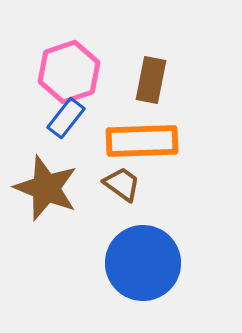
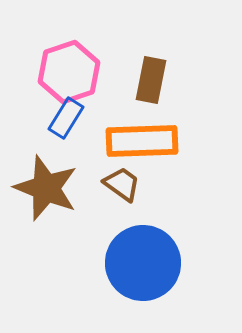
blue rectangle: rotated 6 degrees counterclockwise
